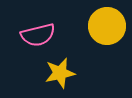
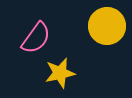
pink semicircle: moved 2 px left, 3 px down; rotated 40 degrees counterclockwise
